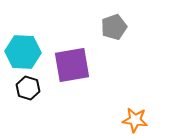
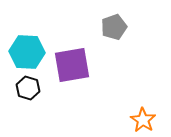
cyan hexagon: moved 4 px right
orange star: moved 8 px right; rotated 25 degrees clockwise
